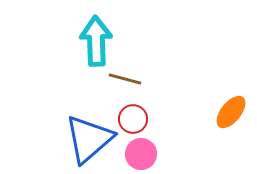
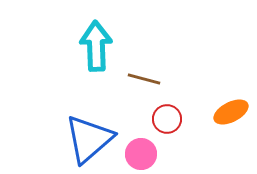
cyan arrow: moved 5 px down
brown line: moved 19 px right
orange ellipse: rotated 24 degrees clockwise
red circle: moved 34 px right
